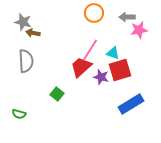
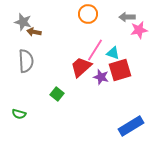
orange circle: moved 6 px left, 1 px down
brown arrow: moved 1 px right, 1 px up
pink line: moved 5 px right
blue rectangle: moved 22 px down
